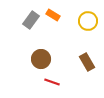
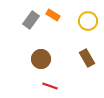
brown rectangle: moved 4 px up
red line: moved 2 px left, 4 px down
